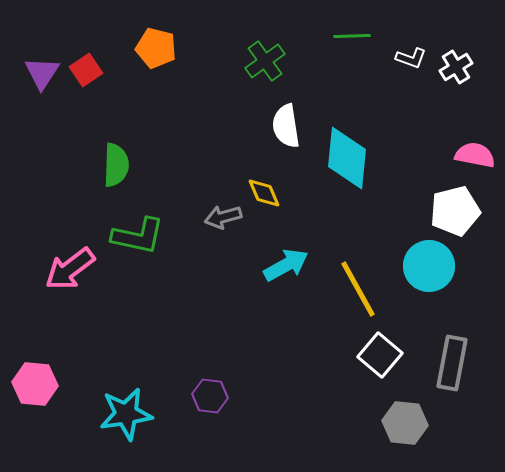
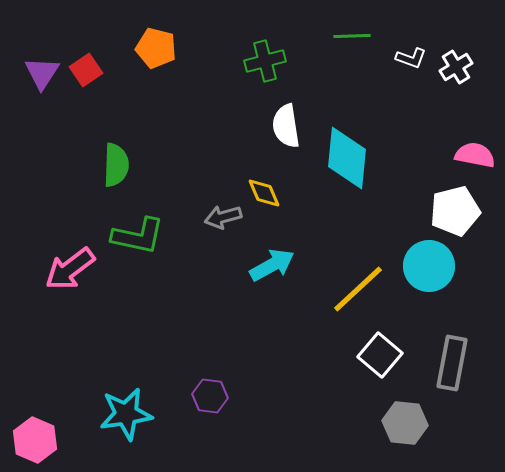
green cross: rotated 21 degrees clockwise
cyan arrow: moved 14 px left
yellow line: rotated 76 degrees clockwise
pink hexagon: moved 56 px down; rotated 18 degrees clockwise
